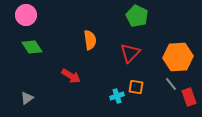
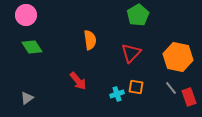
green pentagon: moved 1 px right, 1 px up; rotated 15 degrees clockwise
red triangle: moved 1 px right
orange hexagon: rotated 16 degrees clockwise
red arrow: moved 7 px right, 5 px down; rotated 18 degrees clockwise
gray line: moved 4 px down
cyan cross: moved 2 px up
